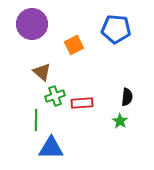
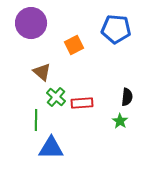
purple circle: moved 1 px left, 1 px up
green cross: moved 1 px right, 1 px down; rotated 30 degrees counterclockwise
